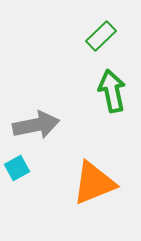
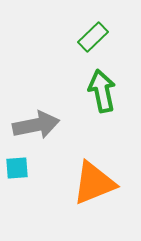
green rectangle: moved 8 px left, 1 px down
green arrow: moved 10 px left
cyan square: rotated 25 degrees clockwise
